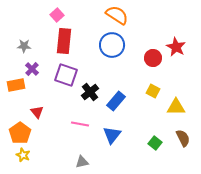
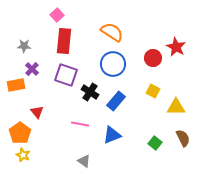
orange semicircle: moved 5 px left, 17 px down
blue circle: moved 1 px right, 19 px down
black cross: rotated 18 degrees counterclockwise
blue triangle: rotated 30 degrees clockwise
gray triangle: moved 2 px right, 1 px up; rotated 48 degrees clockwise
